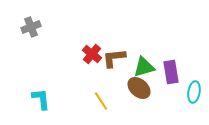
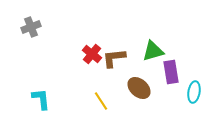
green triangle: moved 9 px right, 16 px up
